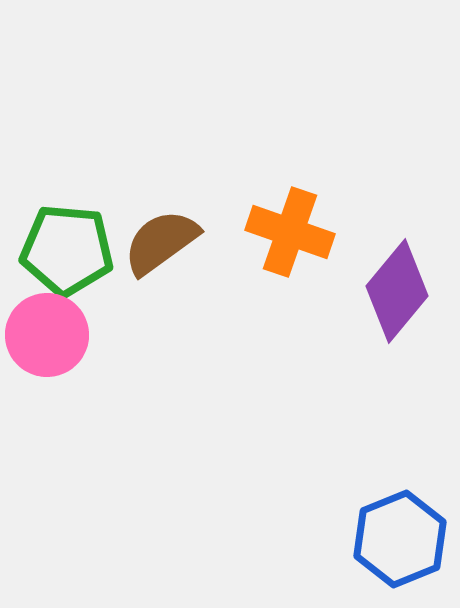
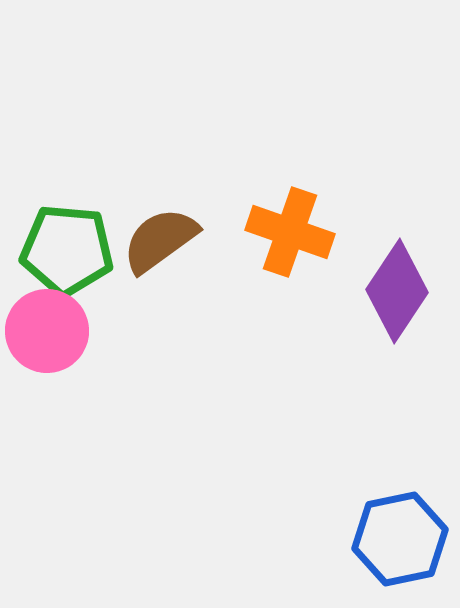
brown semicircle: moved 1 px left, 2 px up
purple diamond: rotated 6 degrees counterclockwise
pink circle: moved 4 px up
blue hexagon: rotated 10 degrees clockwise
